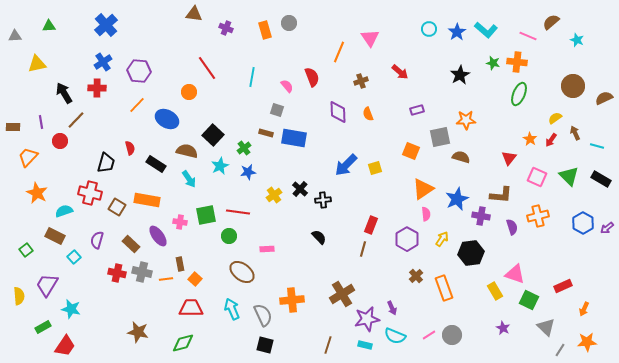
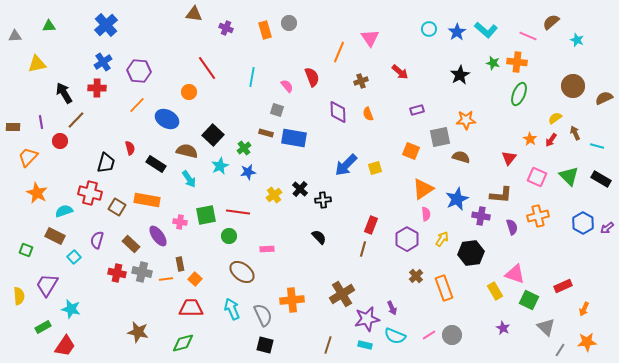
green square at (26, 250): rotated 32 degrees counterclockwise
